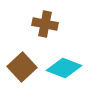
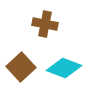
brown square: moved 1 px left
